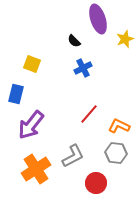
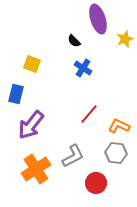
blue cross: rotated 30 degrees counterclockwise
